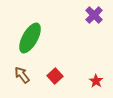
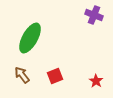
purple cross: rotated 24 degrees counterclockwise
red square: rotated 21 degrees clockwise
